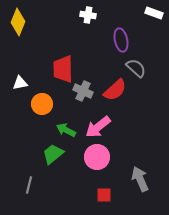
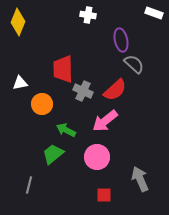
gray semicircle: moved 2 px left, 4 px up
pink arrow: moved 7 px right, 6 px up
